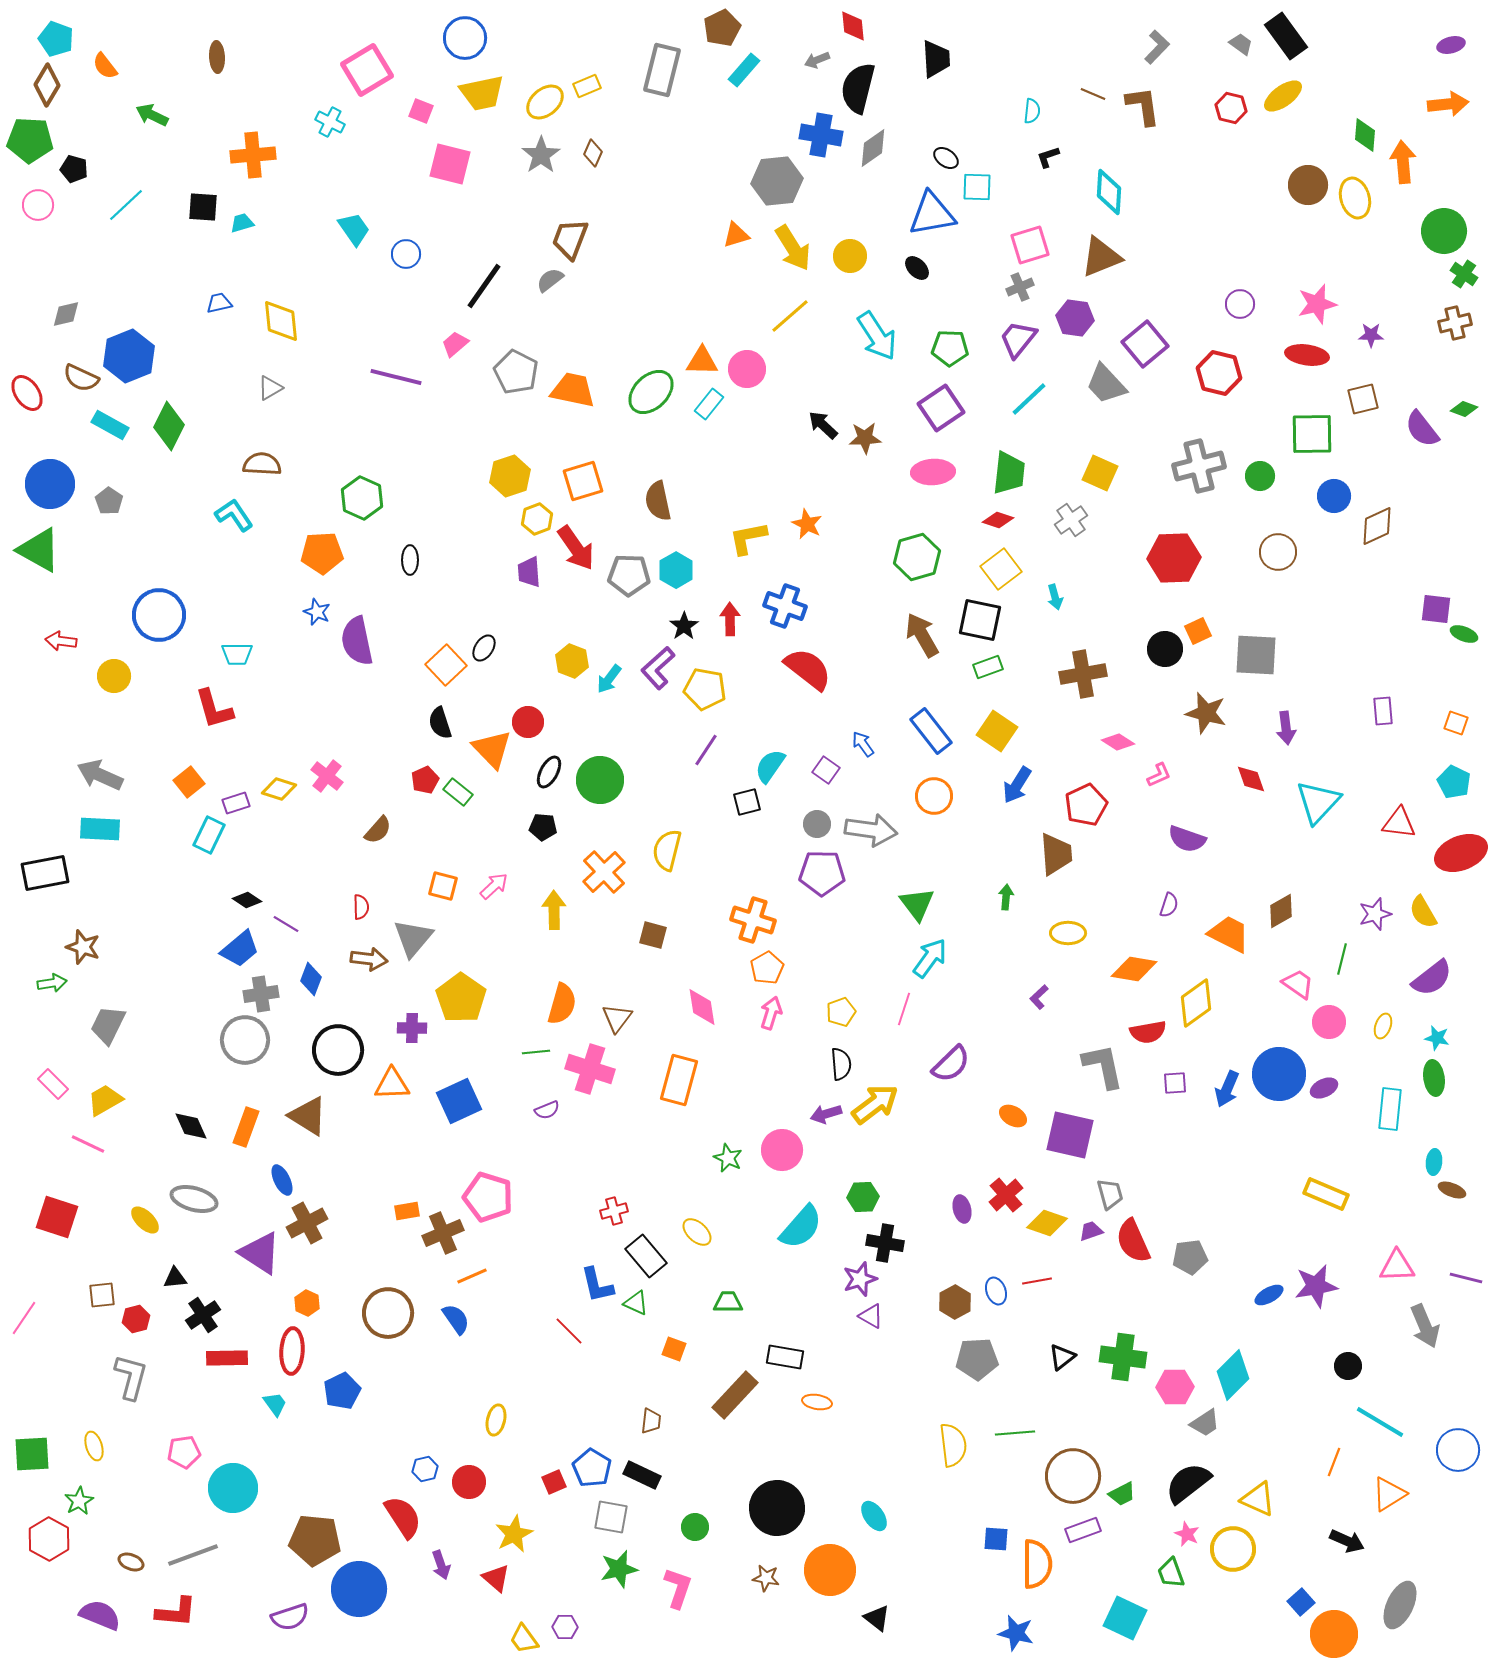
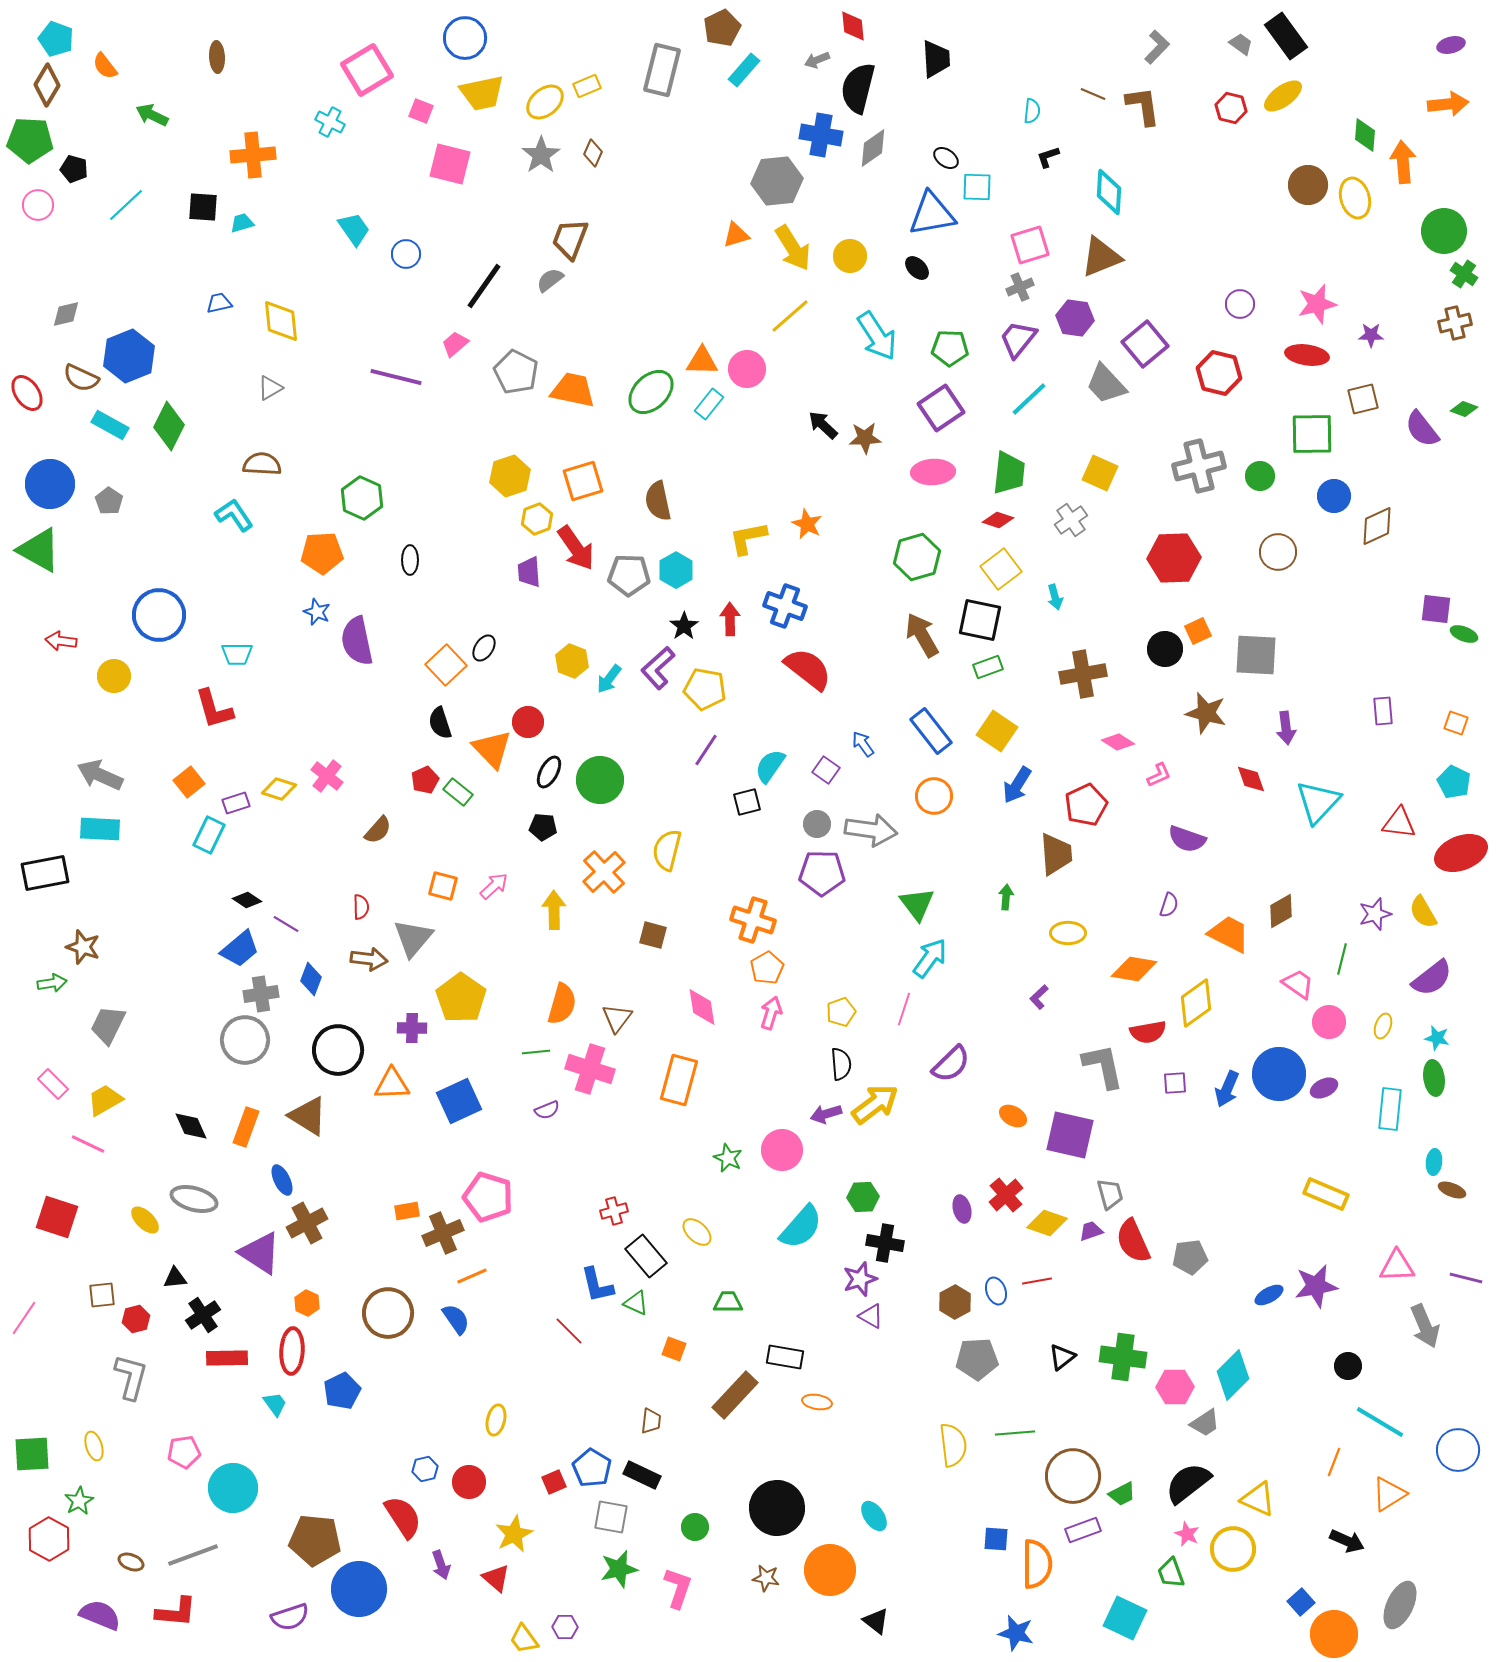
black triangle at (877, 1618): moved 1 px left, 3 px down
